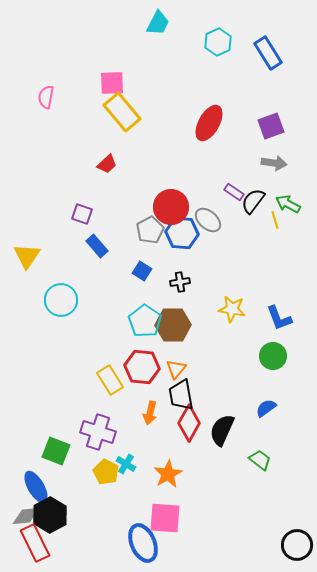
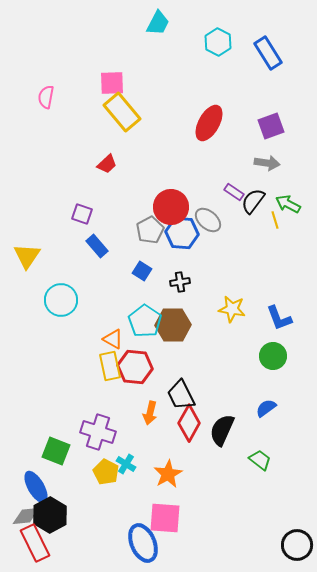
cyan hexagon at (218, 42): rotated 8 degrees counterclockwise
gray arrow at (274, 163): moved 7 px left
red hexagon at (142, 367): moved 7 px left
orange triangle at (176, 369): moved 63 px left, 30 px up; rotated 40 degrees counterclockwise
yellow rectangle at (110, 380): moved 14 px up; rotated 20 degrees clockwise
black trapezoid at (181, 395): rotated 16 degrees counterclockwise
